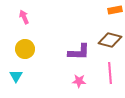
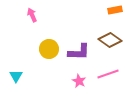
pink arrow: moved 8 px right, 2 px up
brown diamond: rotated 20 degrees clockwise
yellow circle: moved 24 px right
pink line: moved 2 px left, 1 px down; rotated 75 degrees clockwise
pink star: rotated 24 degrees clockwise
